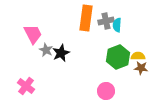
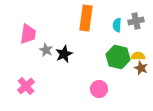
gray cross: moved 30 px right
pink trapezoid: moved 5 px left; rotated 35 degrees clockwise
black star: moved 3 px right, 1 px down
green hexagon: rotated 25 degrees counterclockwise
brown star: rotated 16 degrees clockwise
pink cross: rotated 12 degrees clockwise
pink circle: moved 7 px left, 2 px up
